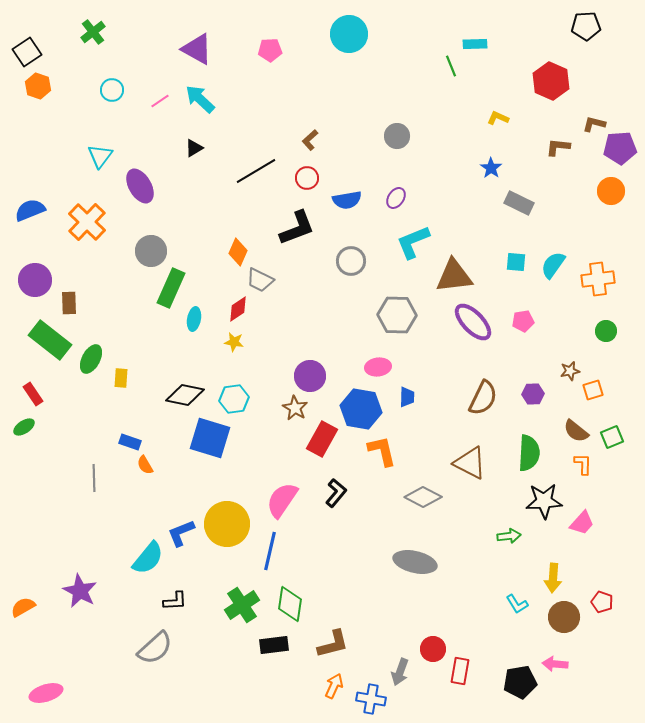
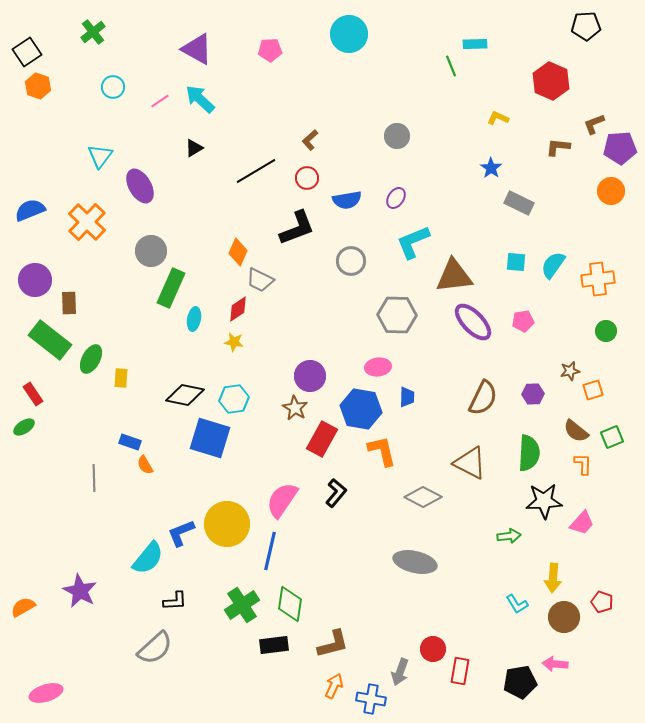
cyan circle at (112, 90): moved 1 px right, 3 px up
brown L-shape at (594, 124): rotated 35 degrees counterclockwise
